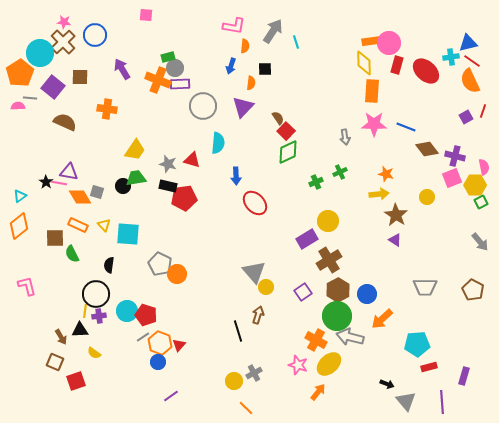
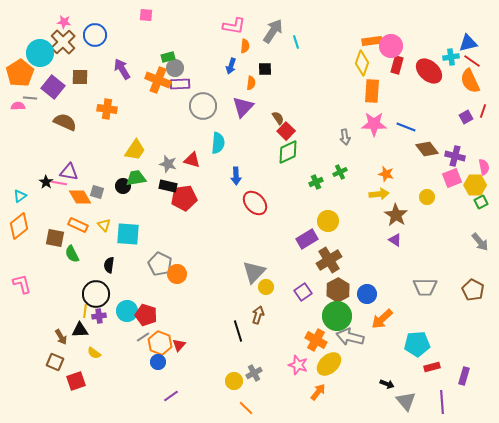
pink circle at (389, 43): moved 2 px right, 3 px down
yellow diamond at (364, 63): moved 2 px left; rotated 20 degrees clockwise
red ellipse at (426, 71): moved 3 px right
brown square at (55, 238): rotated 12 degrees clockwise
gray triangle at (254, 272): rotated 25 degrees clockwise
pink L-shape at (27, 286): moved 5 px left, 2 px up
red rectangle at (429, 367): moved 3 px right
